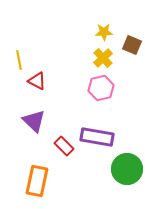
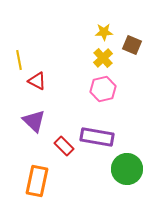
pink hexagon: moved 2 px right, 1 px down
